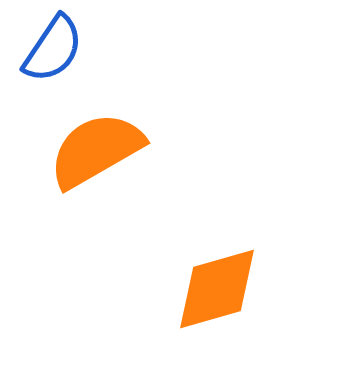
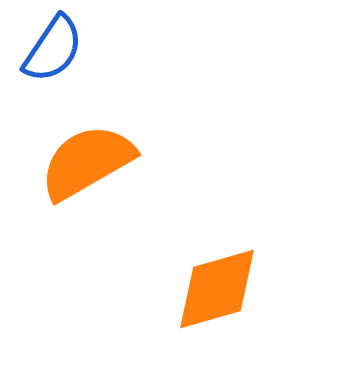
orange semicircle: moved 9 px left, 12 px down
